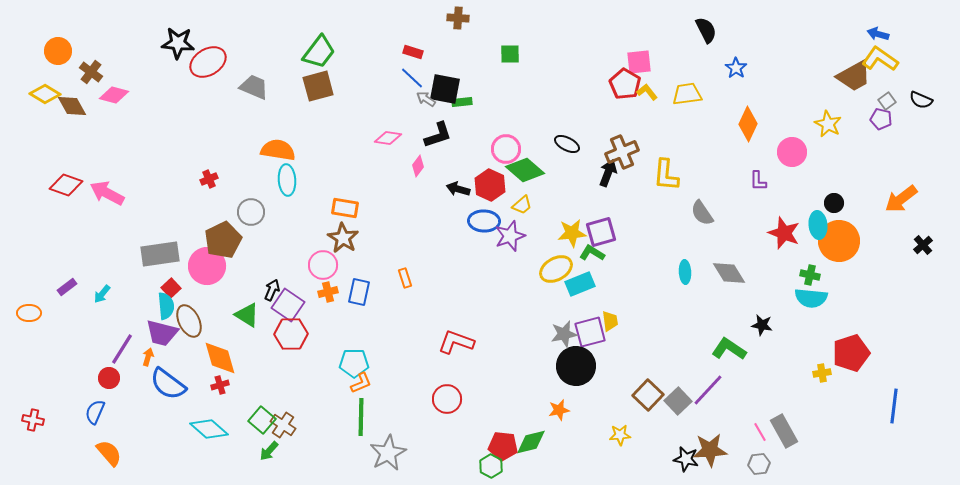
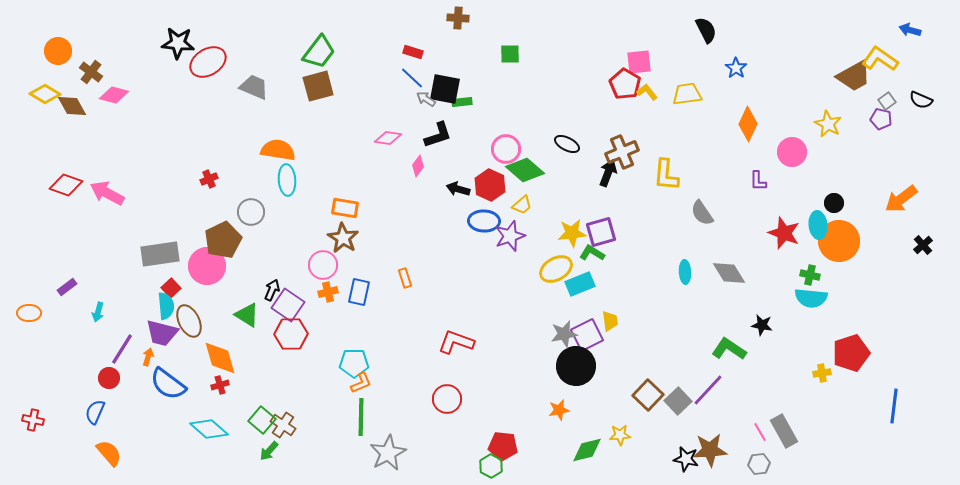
blue arrow at (878, 34): moved 32 px right, 4 px up
cyan arrow at (102, 294): moved 4 px left, 18 px down; rotated 24 degrees counterclockwise
purple square at (590, 332): moved 3 px left, 3 px down; rotated 12 degrees counterclockwise
green diamond at (531, 442): moved 56 px right, 8 px down
